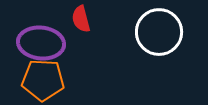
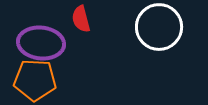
white circle: moved 5 px up
orange pentagon: moved 8 px left
